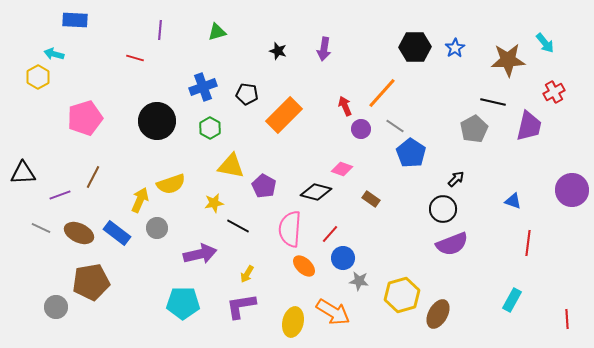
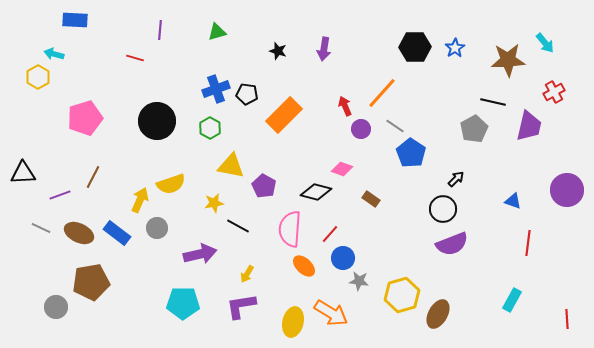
blue cross at (203, 87): moved 13 px right, 2 px down
purple circle at (572, 190): moved 5 px left
orange arrow at (333, 312): moved 2 px left, 1 px down
